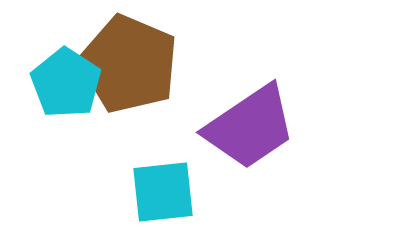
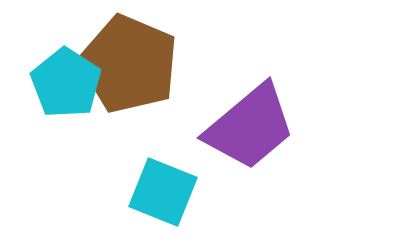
purple trapezoid: rotated 6 degrees counterclockwise
cyan square: rotated 28 degrees clockwise
